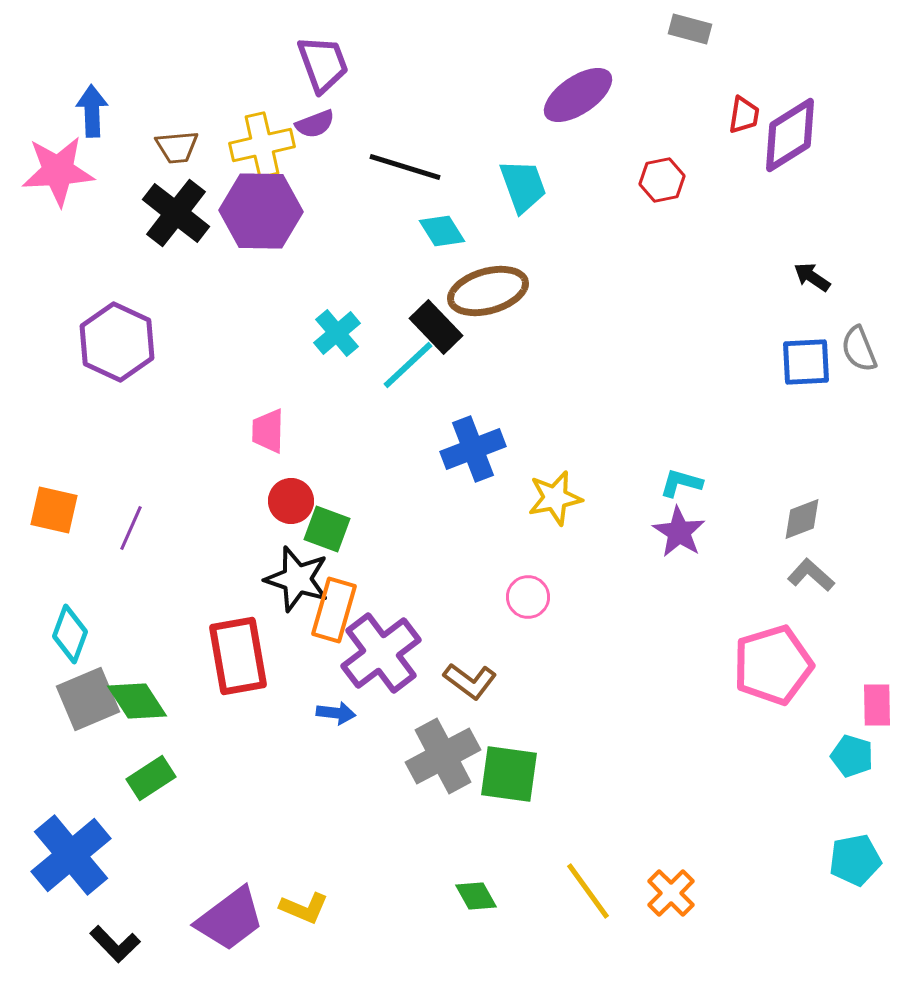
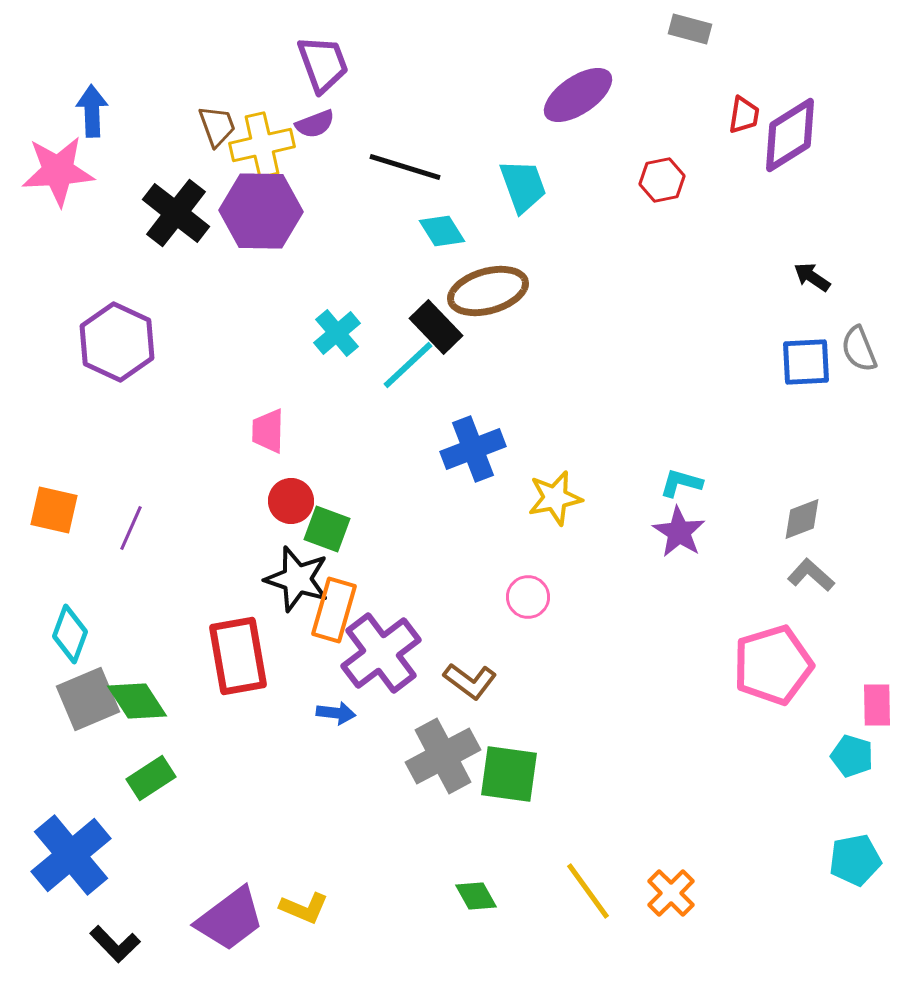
brown trapezoid at (177, 147): moved 40 px right, 21 px up; rotated 105 degrees counterclockwise
